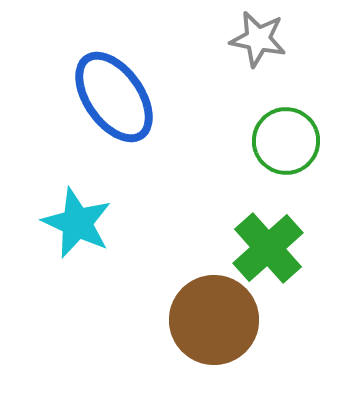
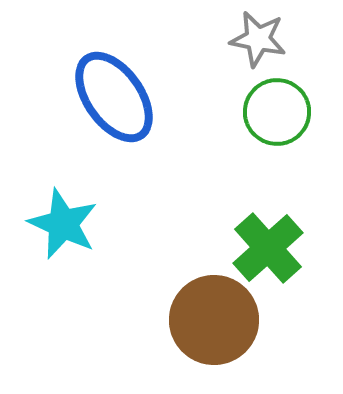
green circle: moved 9 px left, 29 px up
cyan star: moved 14 px left, 1 px down
